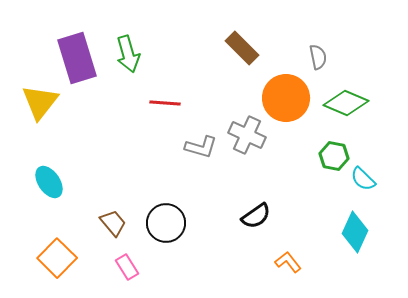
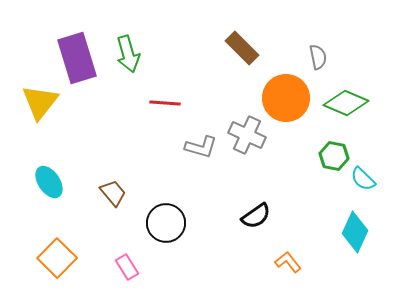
brown trapezoid: moved 30 px up
